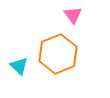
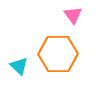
orange hexagon: rotated 21 degrees clockwise
